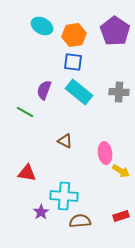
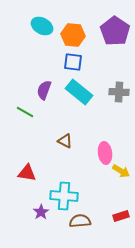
orange hexagon: moved 1 px left; rotated 15 degrees clockwise
